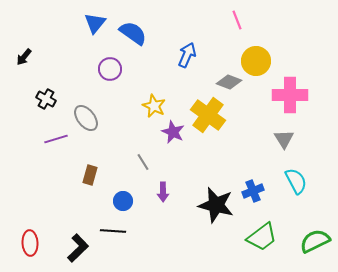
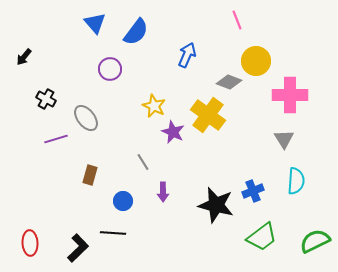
blue triangle: rotated 20 degrees counterclockwise
blue semicircle: moved 3 px right, 1 px up; rotated 92 degrees clockwise
cyan semicircle: rotated 32 degrees clockwise
black line: moved 2 px down
